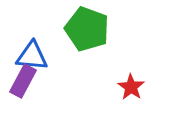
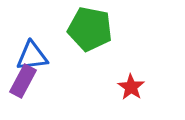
green pentagon: moved 3 px right; rotated 9 degrees counterclockwise
blue triangle: rotated 12 degrees counterclockwise
